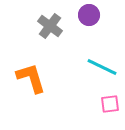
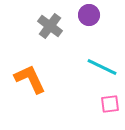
orange L-shape: moved 1 px left, 1 px down; rotated 8 degrees counterclockwise
